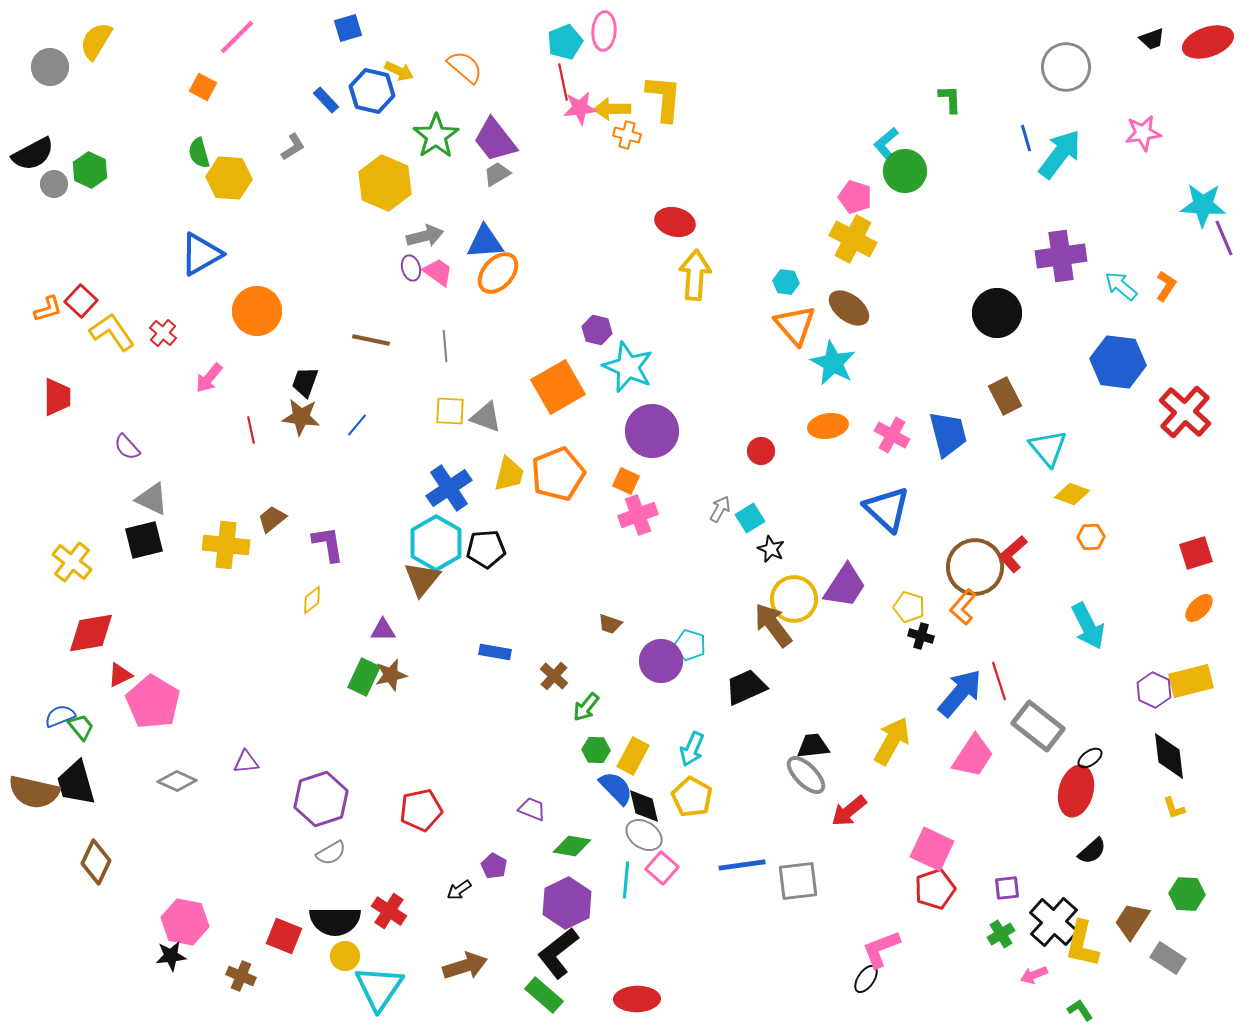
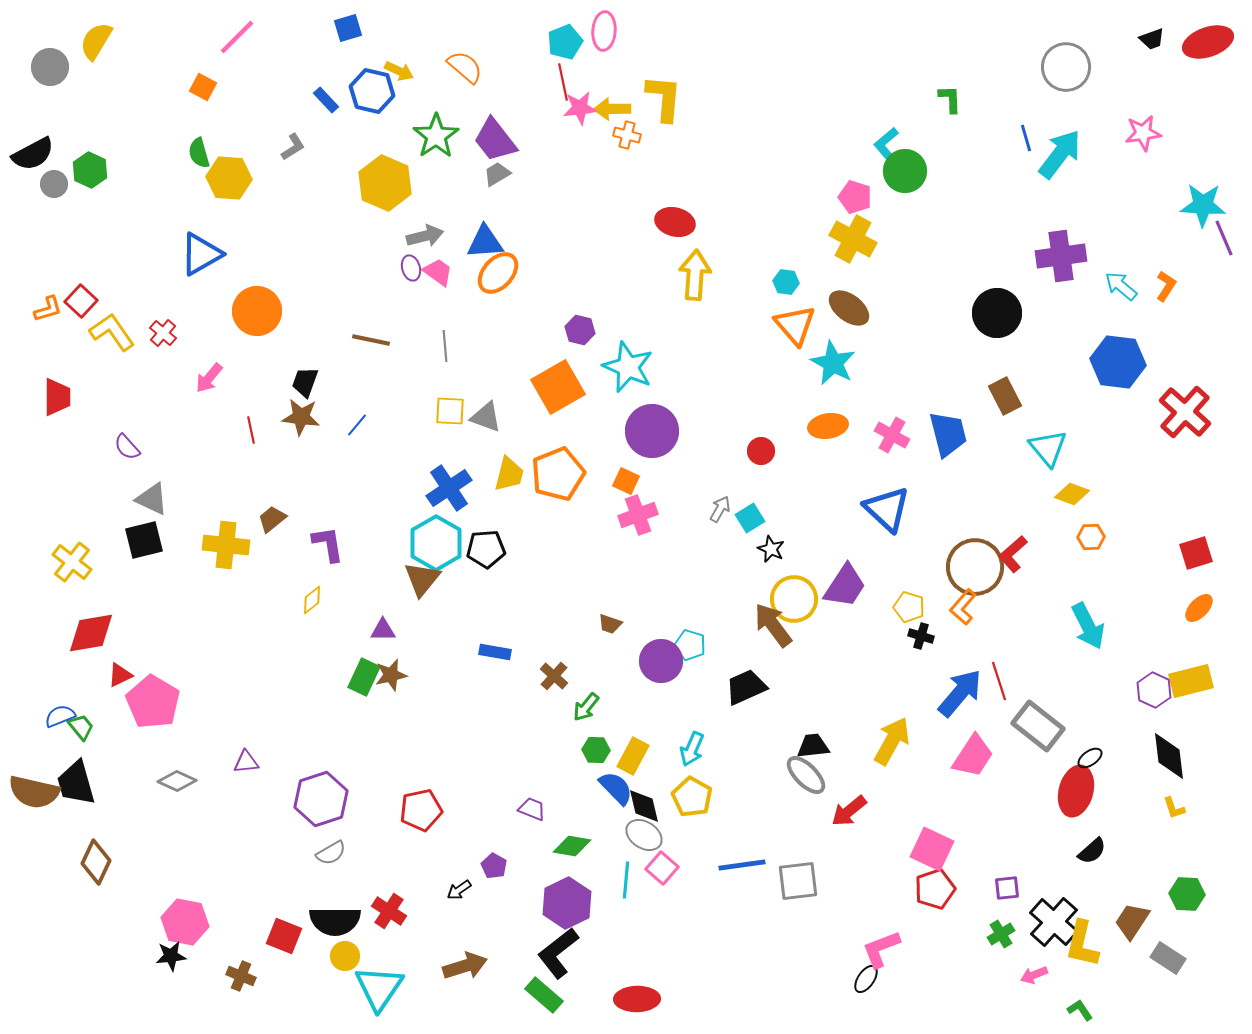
purple hexagon at (597, 330): moved 17 px left
